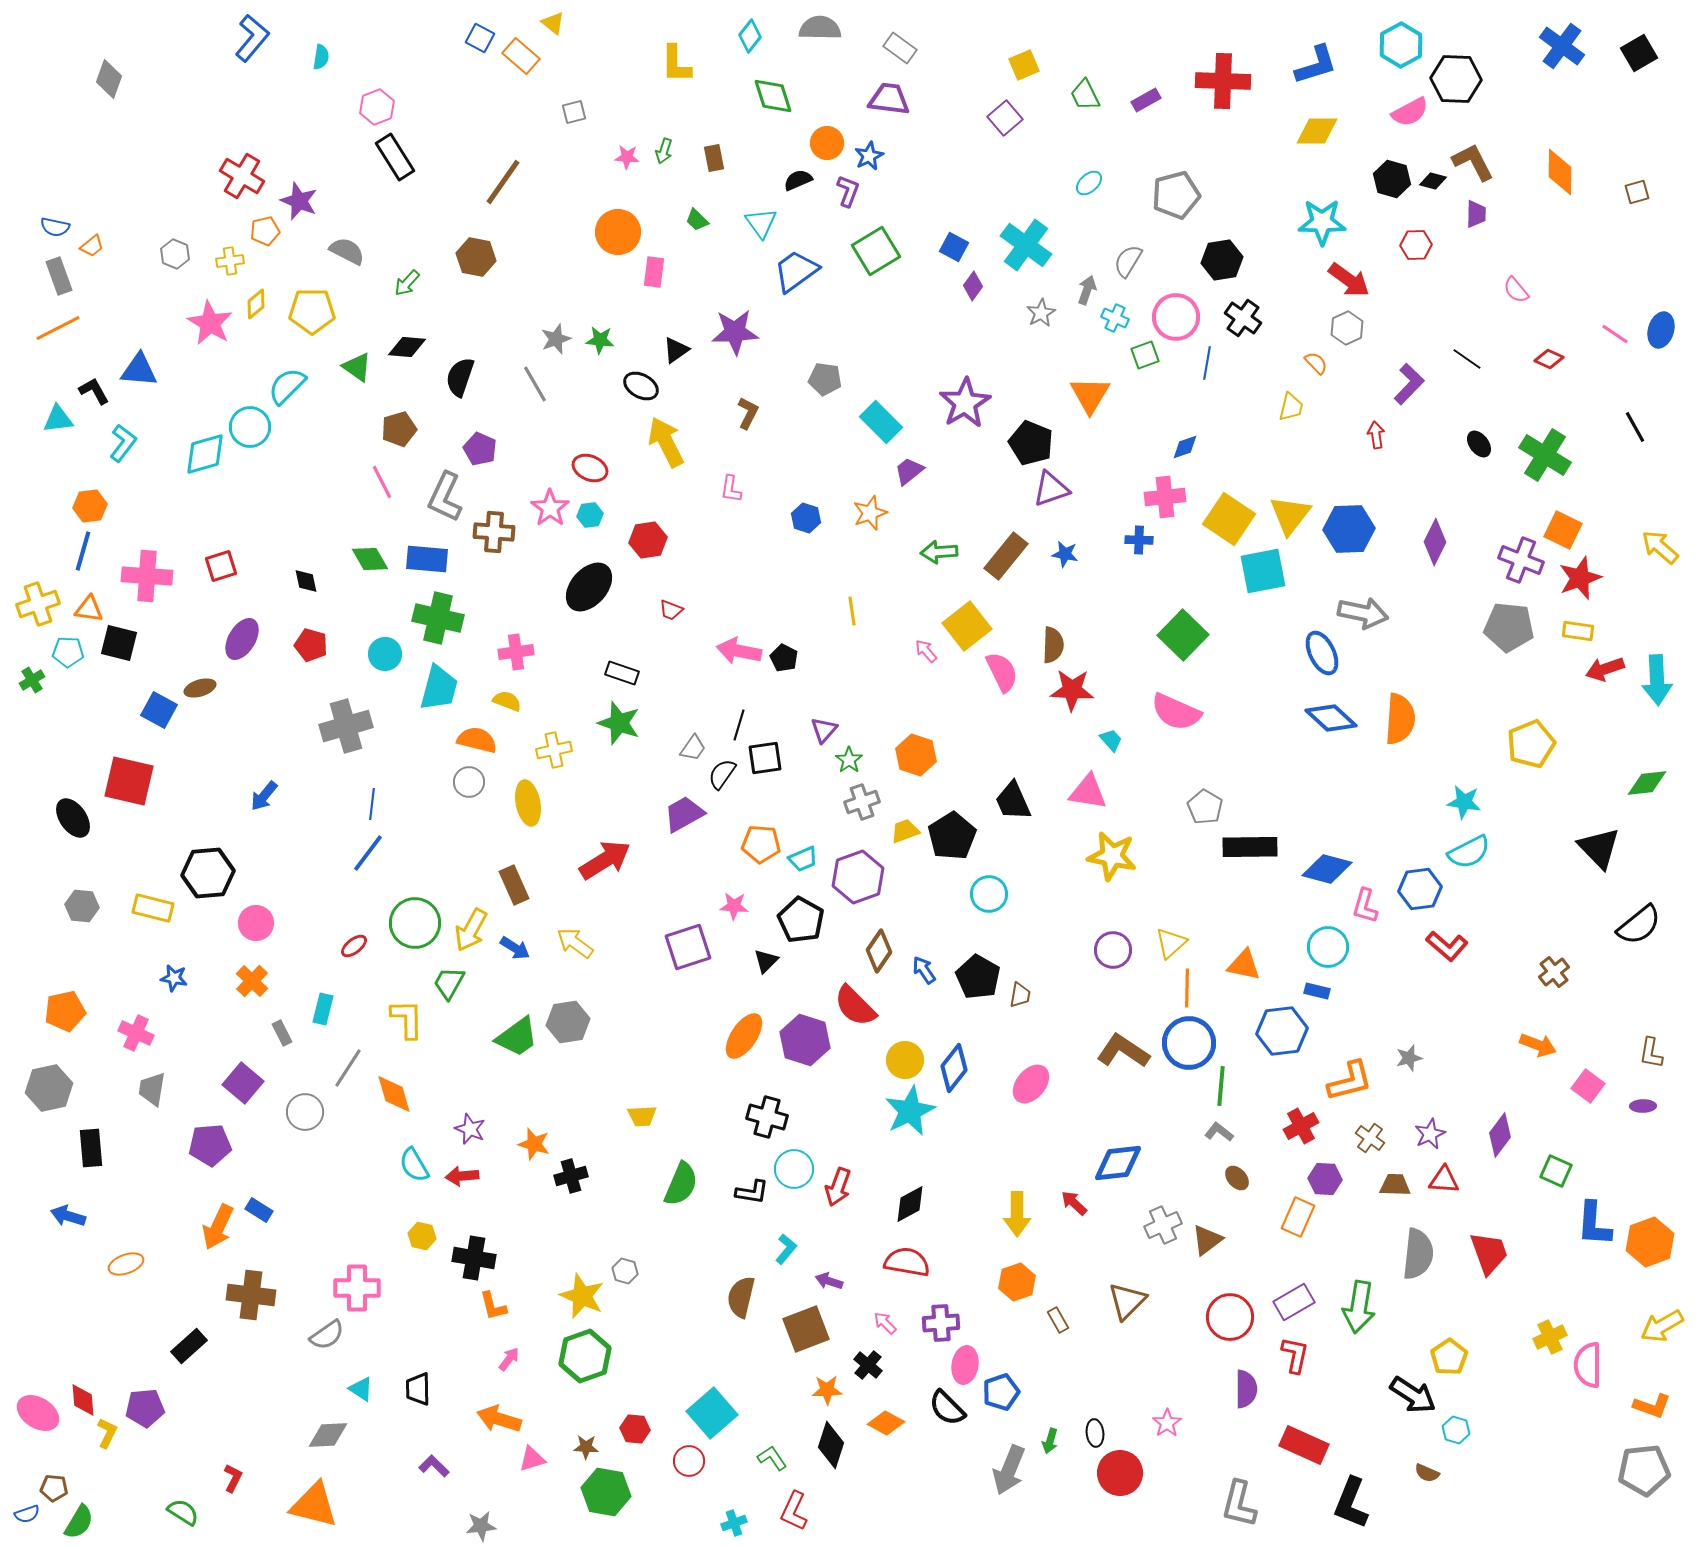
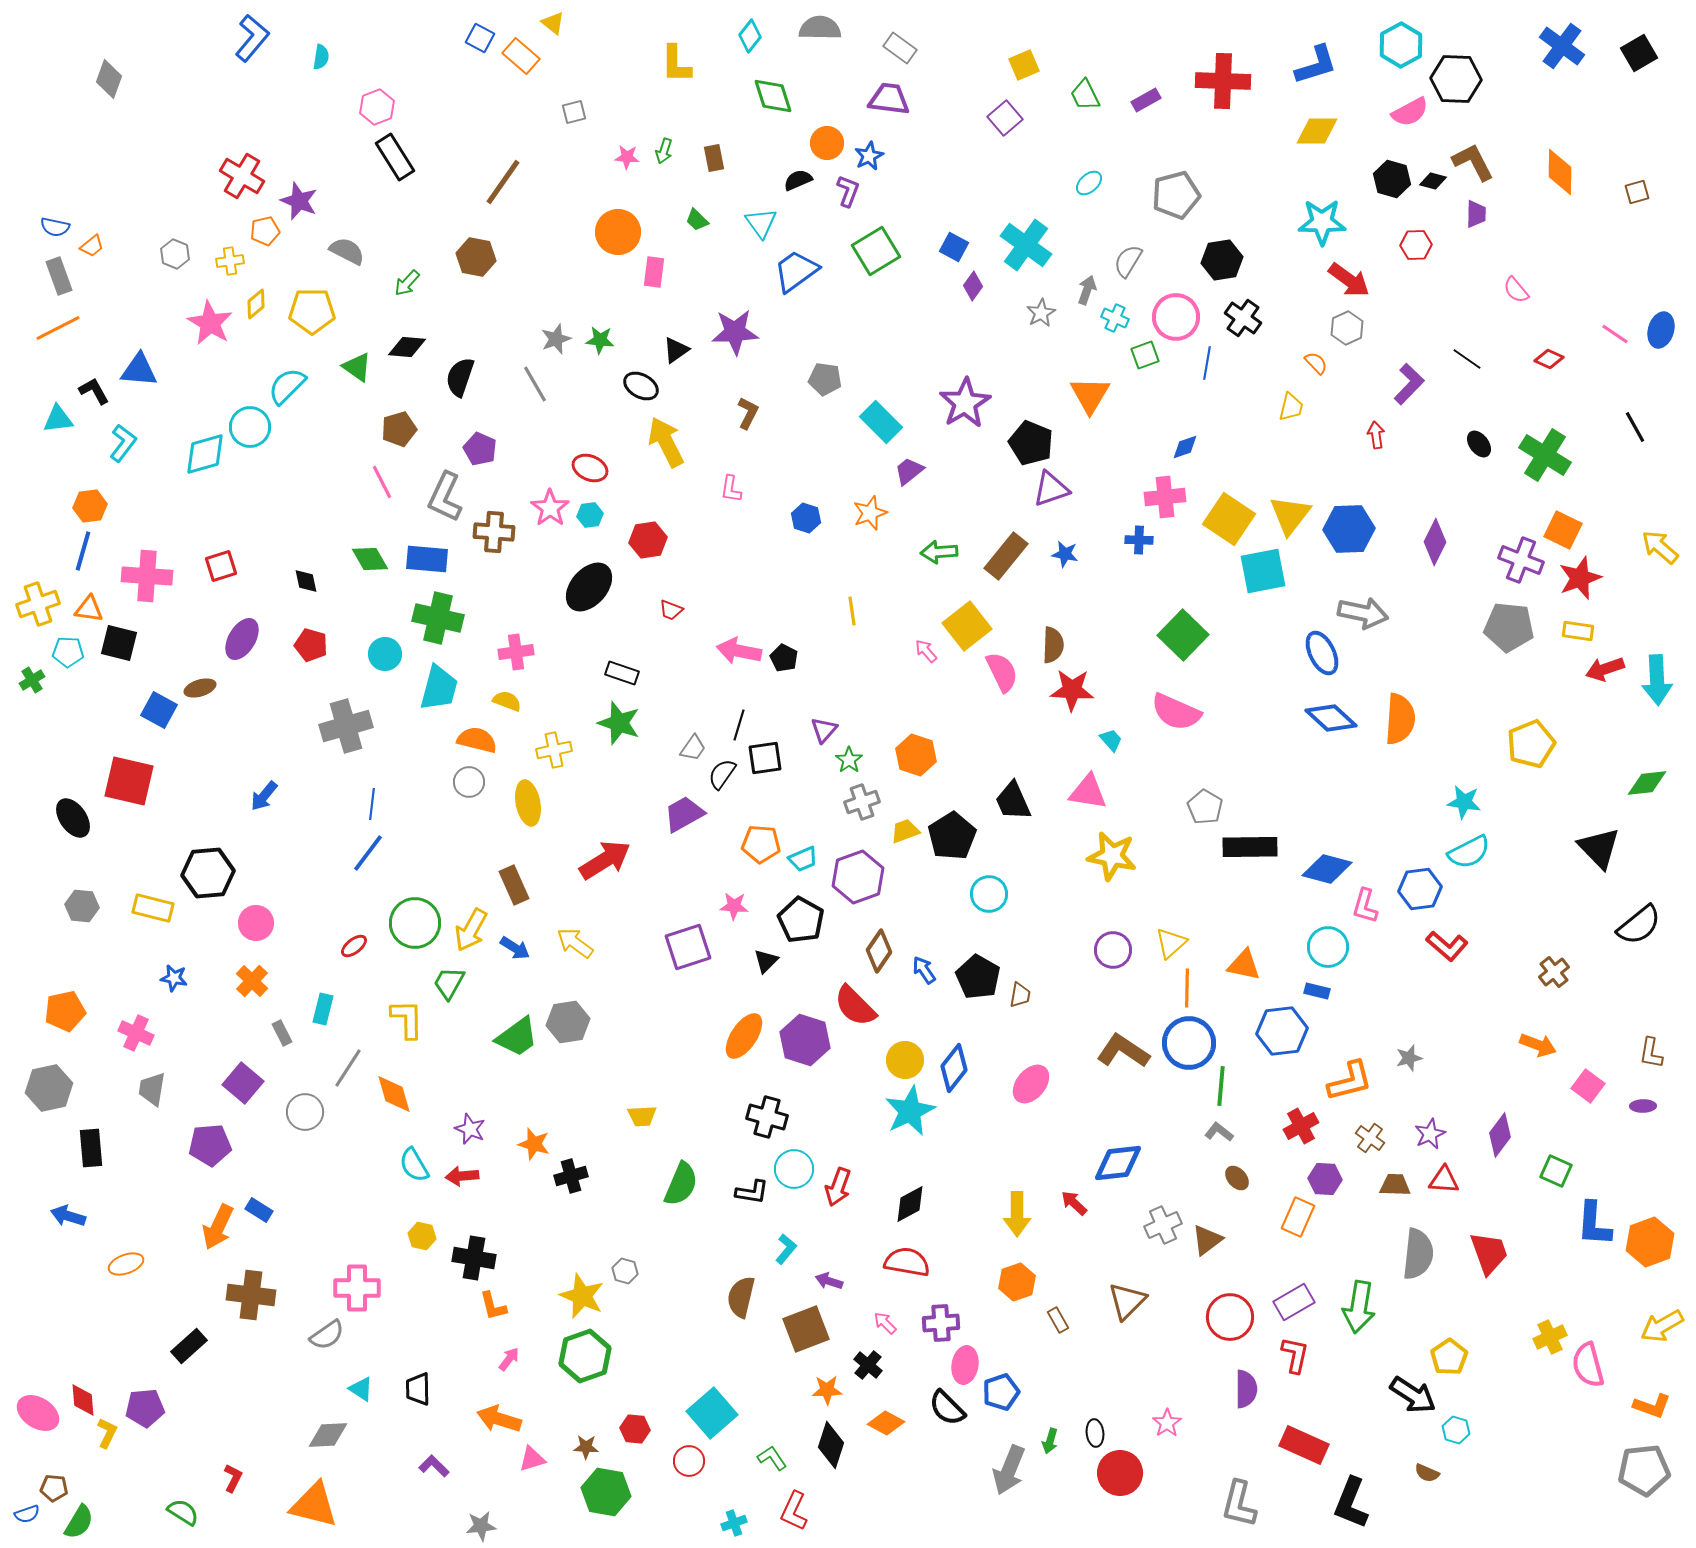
pink semicircle at (1588, 1365): rotated 15 degrees counterclockwise
